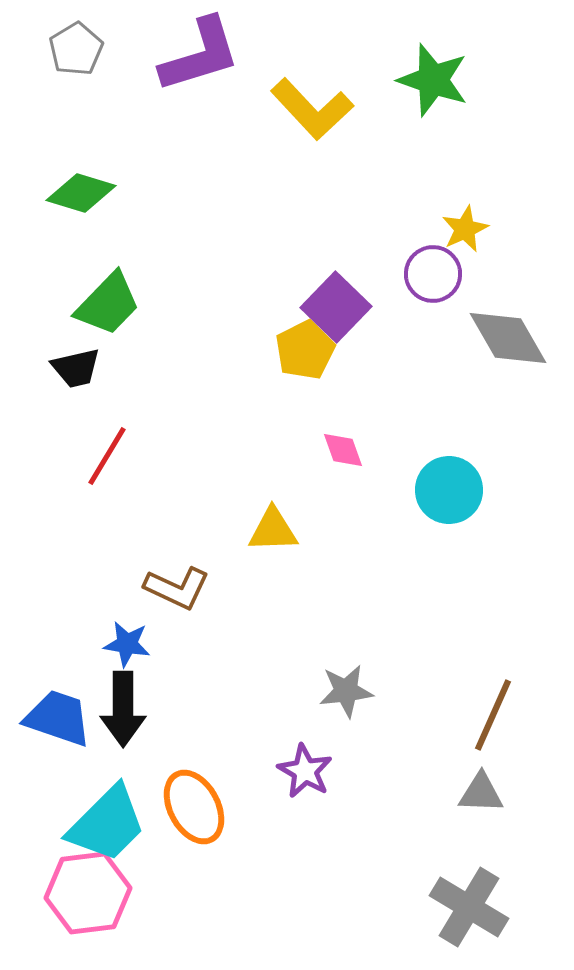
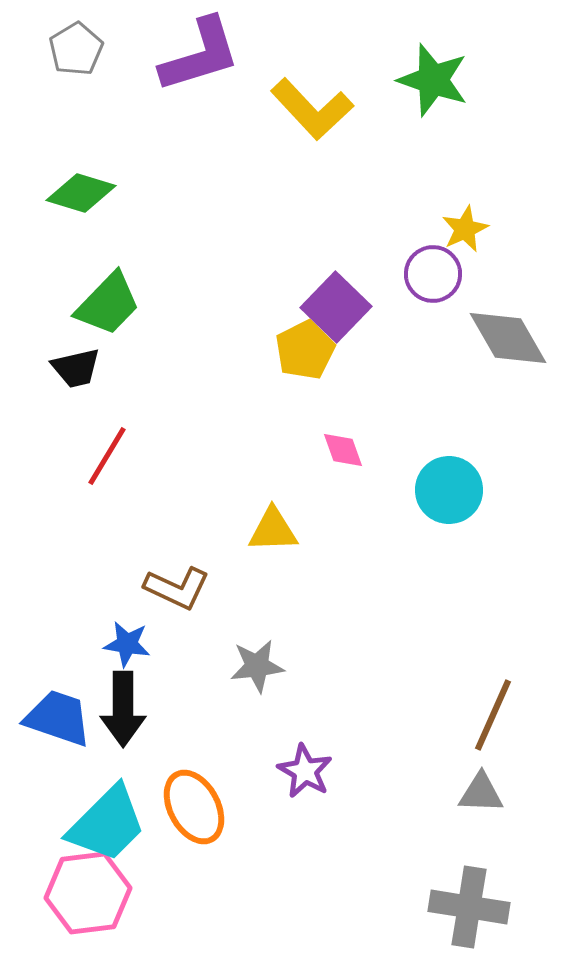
gray star: moved 89 px left, 25 px up
gray cross: rotated 22 degrees counterclockwise
